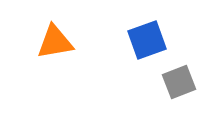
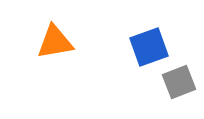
blue square: moved 2 px right, 7 px down
